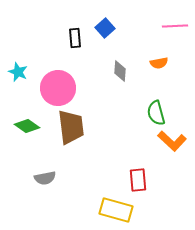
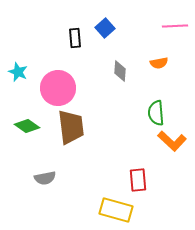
green semicircle: rotated 10 degrees clockwise
